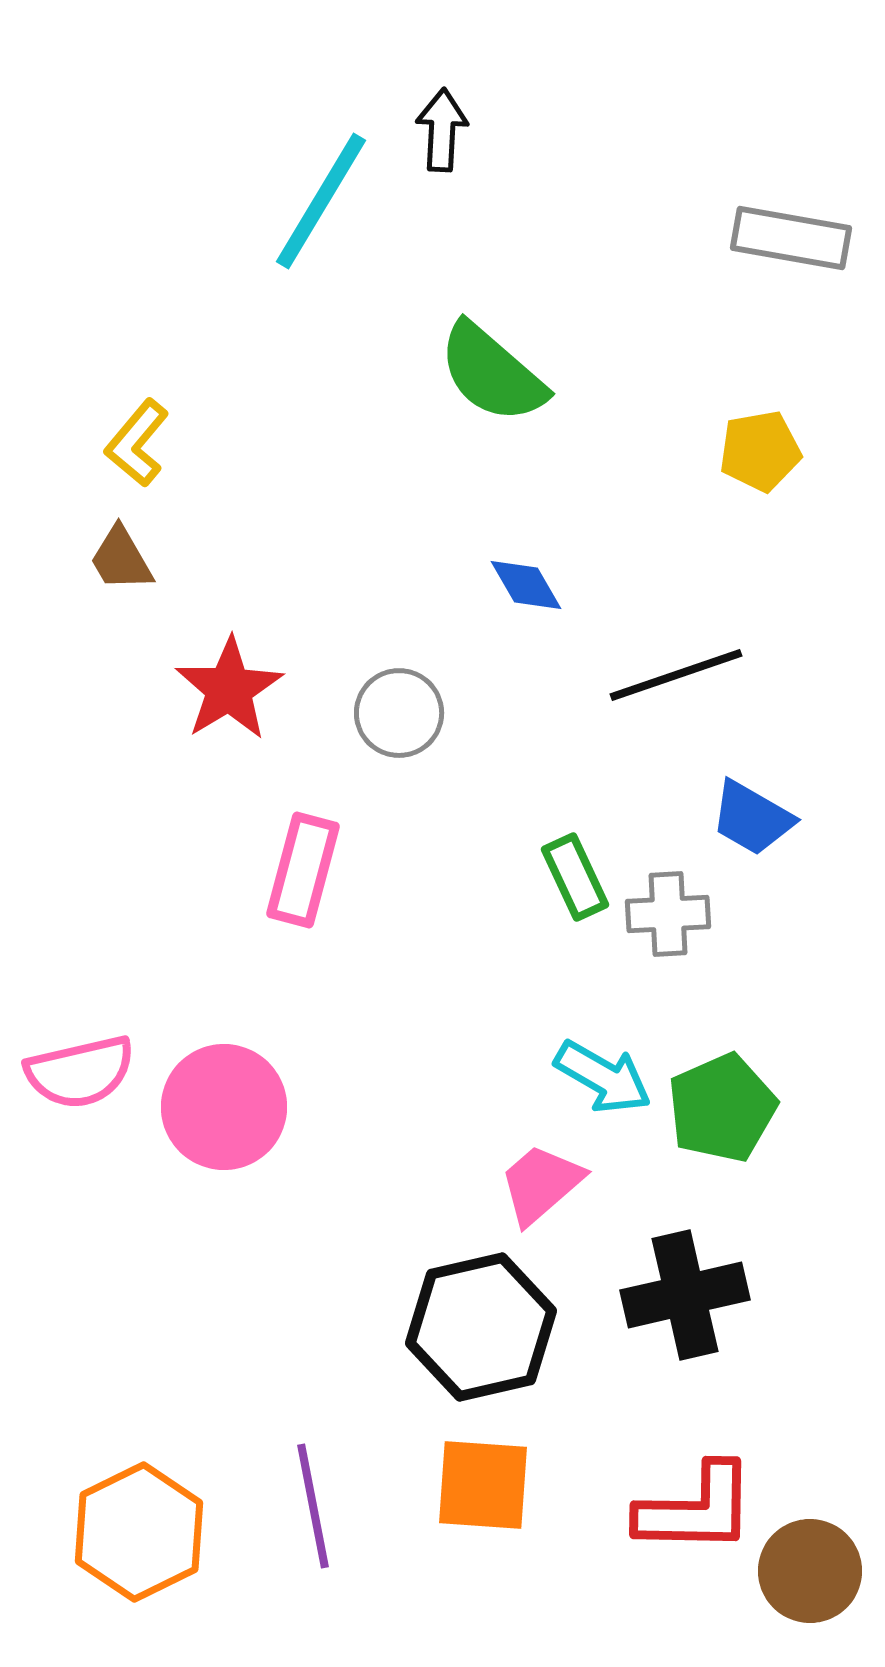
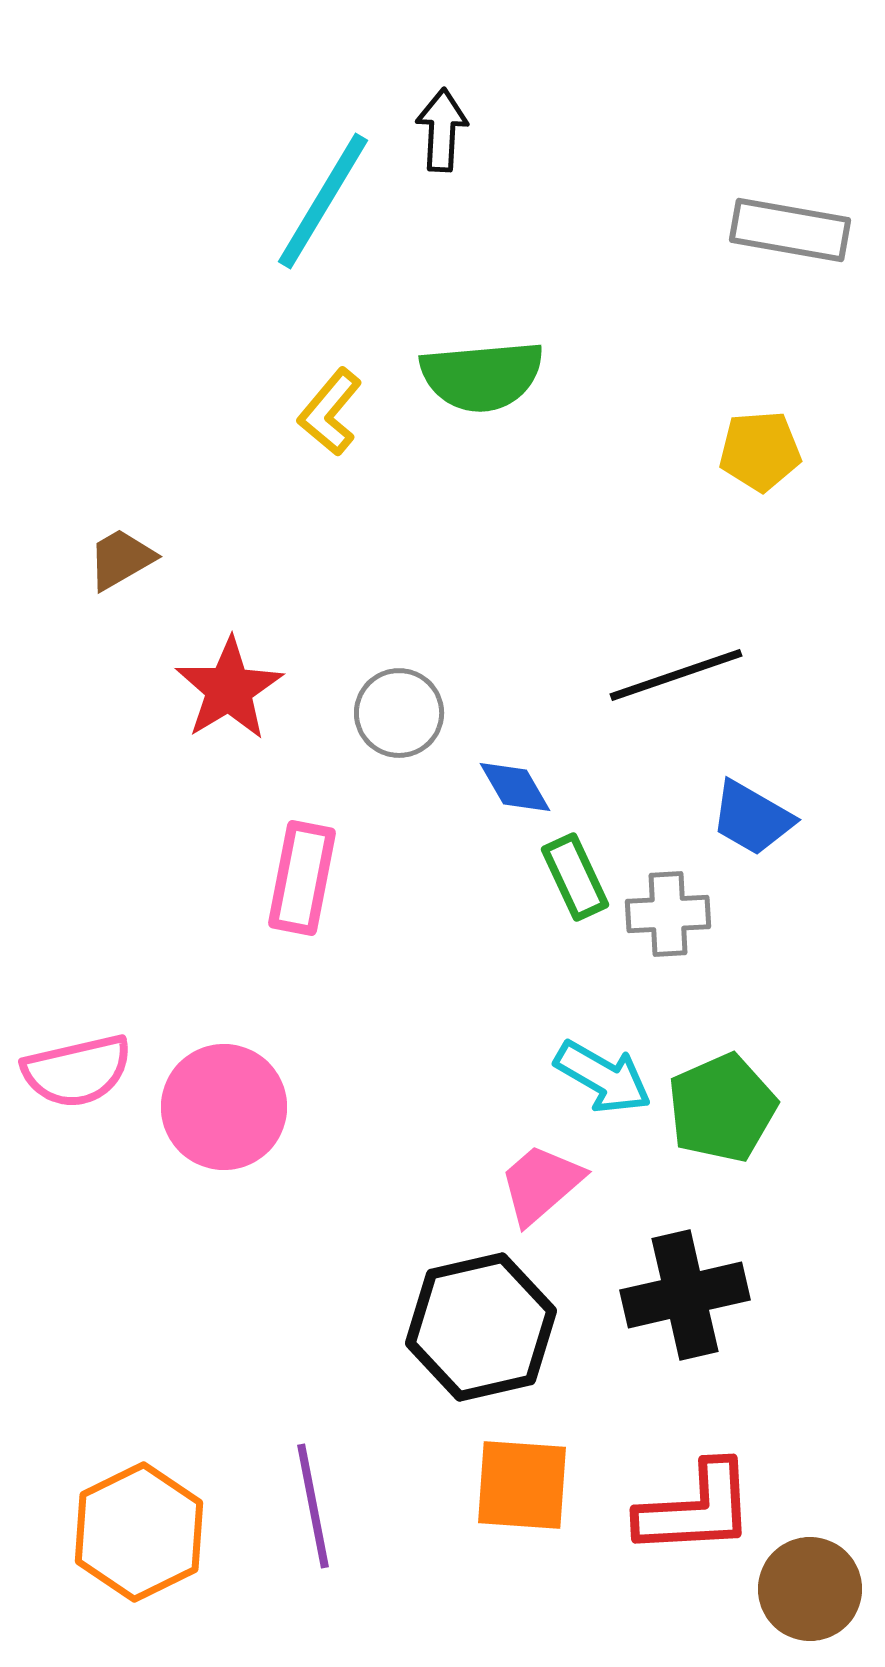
cyan line: moved 2 px right
gray rectangle: moved 1 px left, 8 px up
green semicircle: moved 10 px left, 3 px down; rotated 46 degrees counterclockwise
yellow L-shape: moved 193 px right, 31 px up
yellow pentagon: rotated 6 degrees clockwise
brown trapezoid: rotated 90 degrees clockwise
blue diamond: moved 11 px left, 202 px down
pink rectangle: moved 1 px left, 8 px down; rotated 4 degrees counterclockwise
pink semicircle: moved 3 px left, 1 px up
orange square: moved 39 px right
red L-shape: rotated 4 degrees counterclockwise
brown circle: moved 18 px down
